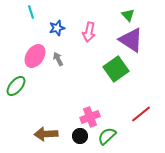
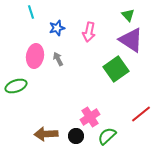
pink ellipse: rotated 25 degrees counterclockwise
green ellipse: rotated 30 degrees clockwise
pink cross: rotated 12 degrees counterclockwise
black circle: moved 4 px left
